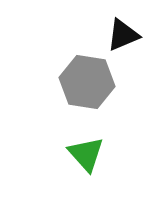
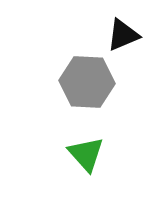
gray hexagon: rotated 6 degrees counterclockwise
